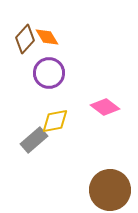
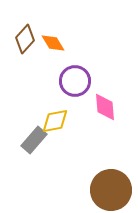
orange diamond: moved 6 px right, 6 px down
purple circle: moved 26 px right, 8 px down
pink diamond: rotated 48 degrees clockwise
gray rectangle: rotated 8 degrees counterclockwise
brown circle: moved 1 px right
